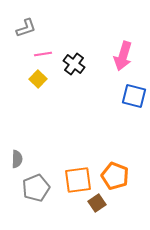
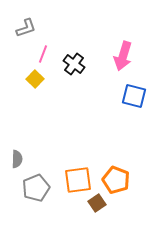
pink line: rotated 60 degrees counterclockwise
yellow square: moved 3 px left
orange pentagon: moved 1 px right, 4 px down
